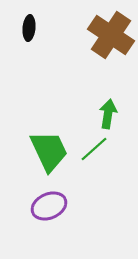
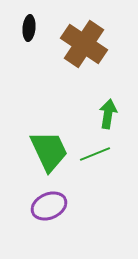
brown cross: moved 27 px left, 9 px down
green line: moved 1 px right, 5 px down; rotated 20 degrees clockwise
